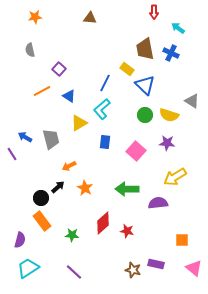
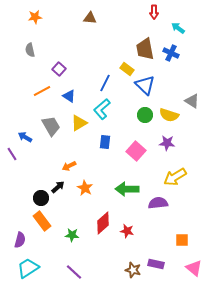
gray trapezoid at (51, 139): moved 13 px up; rotated 15 degrees counterclockwise
